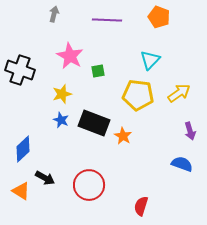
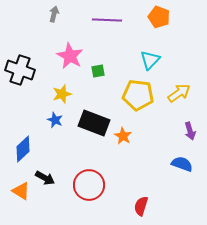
blue star: moved 6 px left
